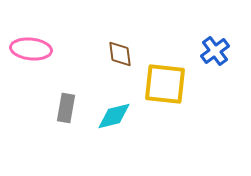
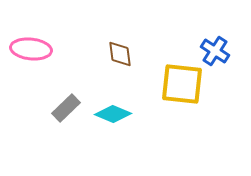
blue cross: rotated 20 degrees counterclockwise
yellow square: moved 17 px right
gray rectangle: rotated 36 degrees clockwise
cyan diamond: moved 1 px left, 2 px up; rotated 36 degrees clockwise
